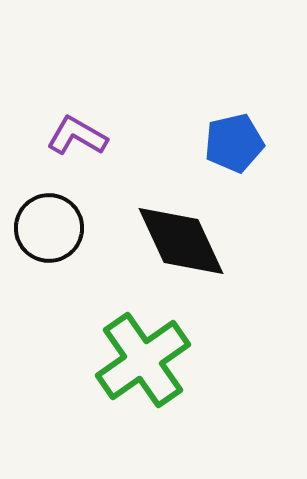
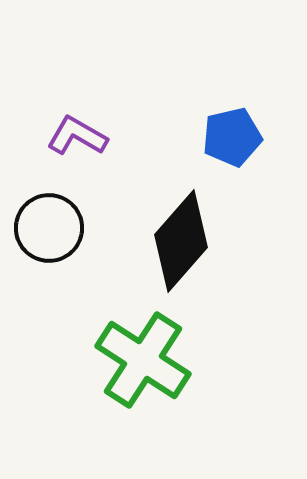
blue pentagon: moved 2 px left, 6 px up
black diamond: rotated 66 degrees clockwise
green cross: rotated 22 degrees counterclockwise
